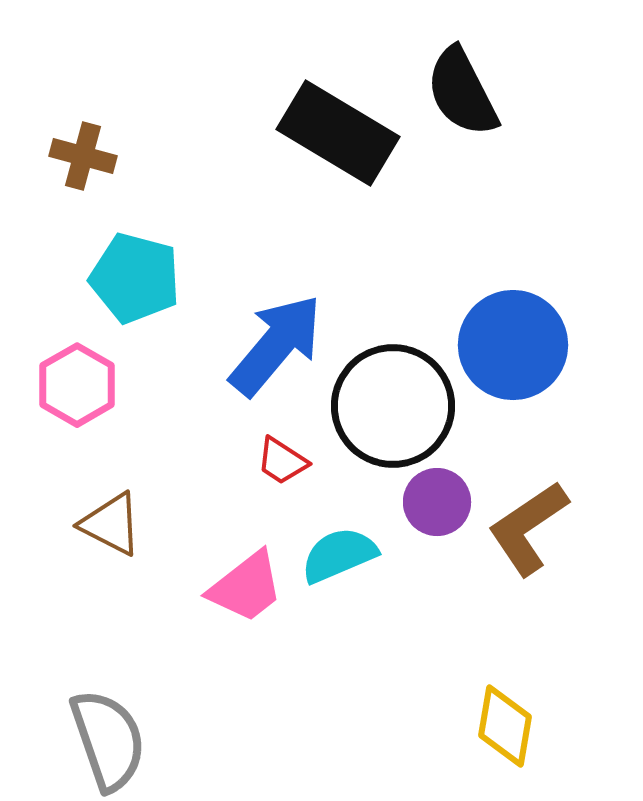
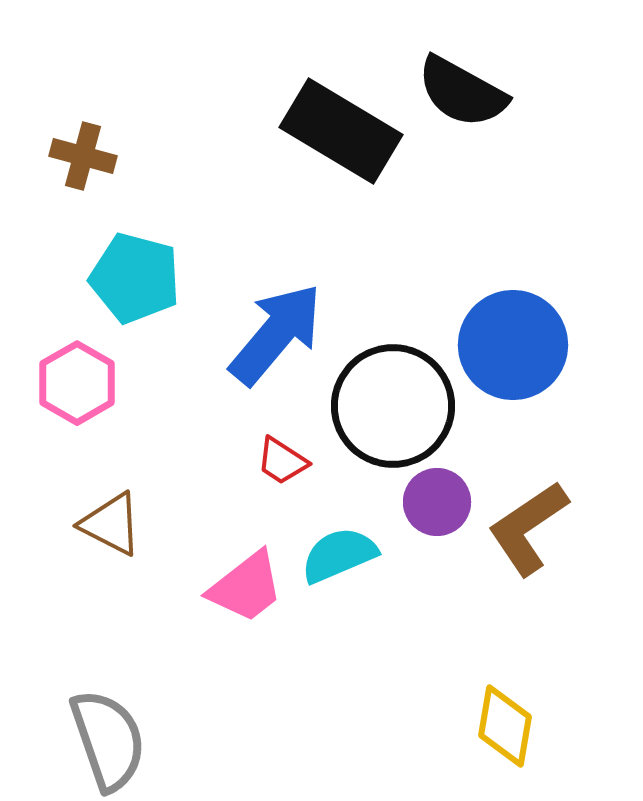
black semicircle: rotated 34 degrees counterclockwise
black rectangle: moved 3 px right, 2 px up
blue arrow: moved 11 px up
pink hexagon: moved 2 px up
